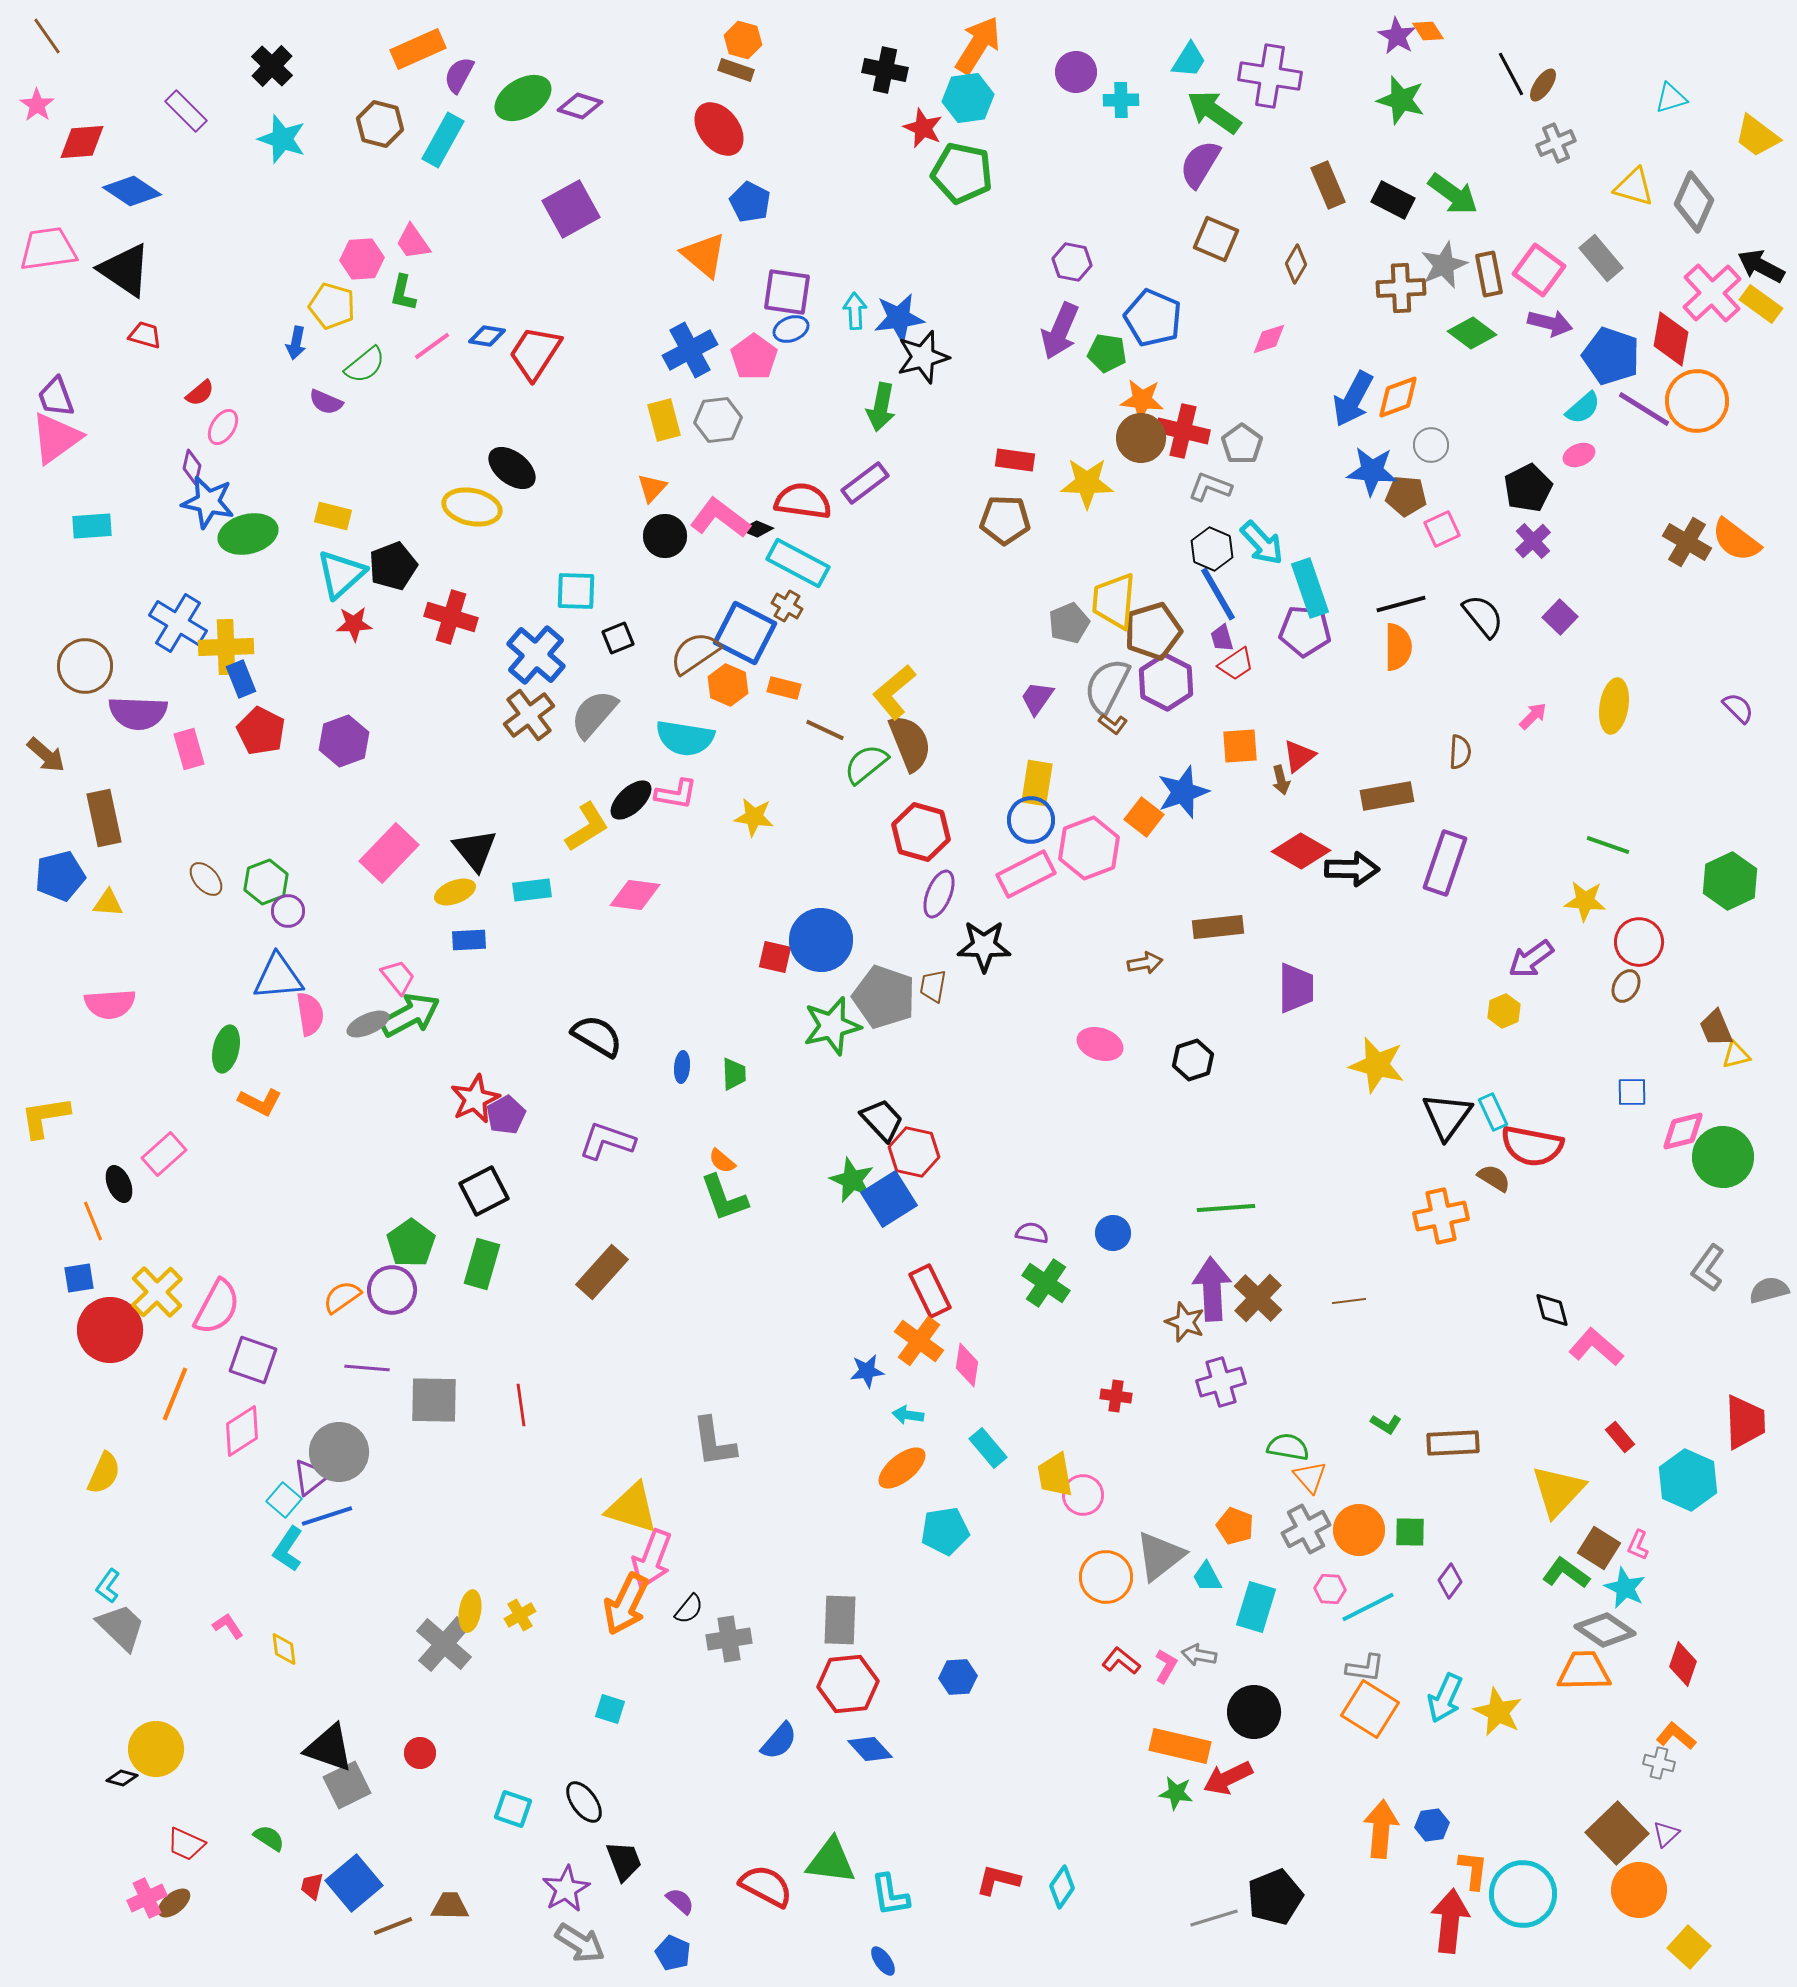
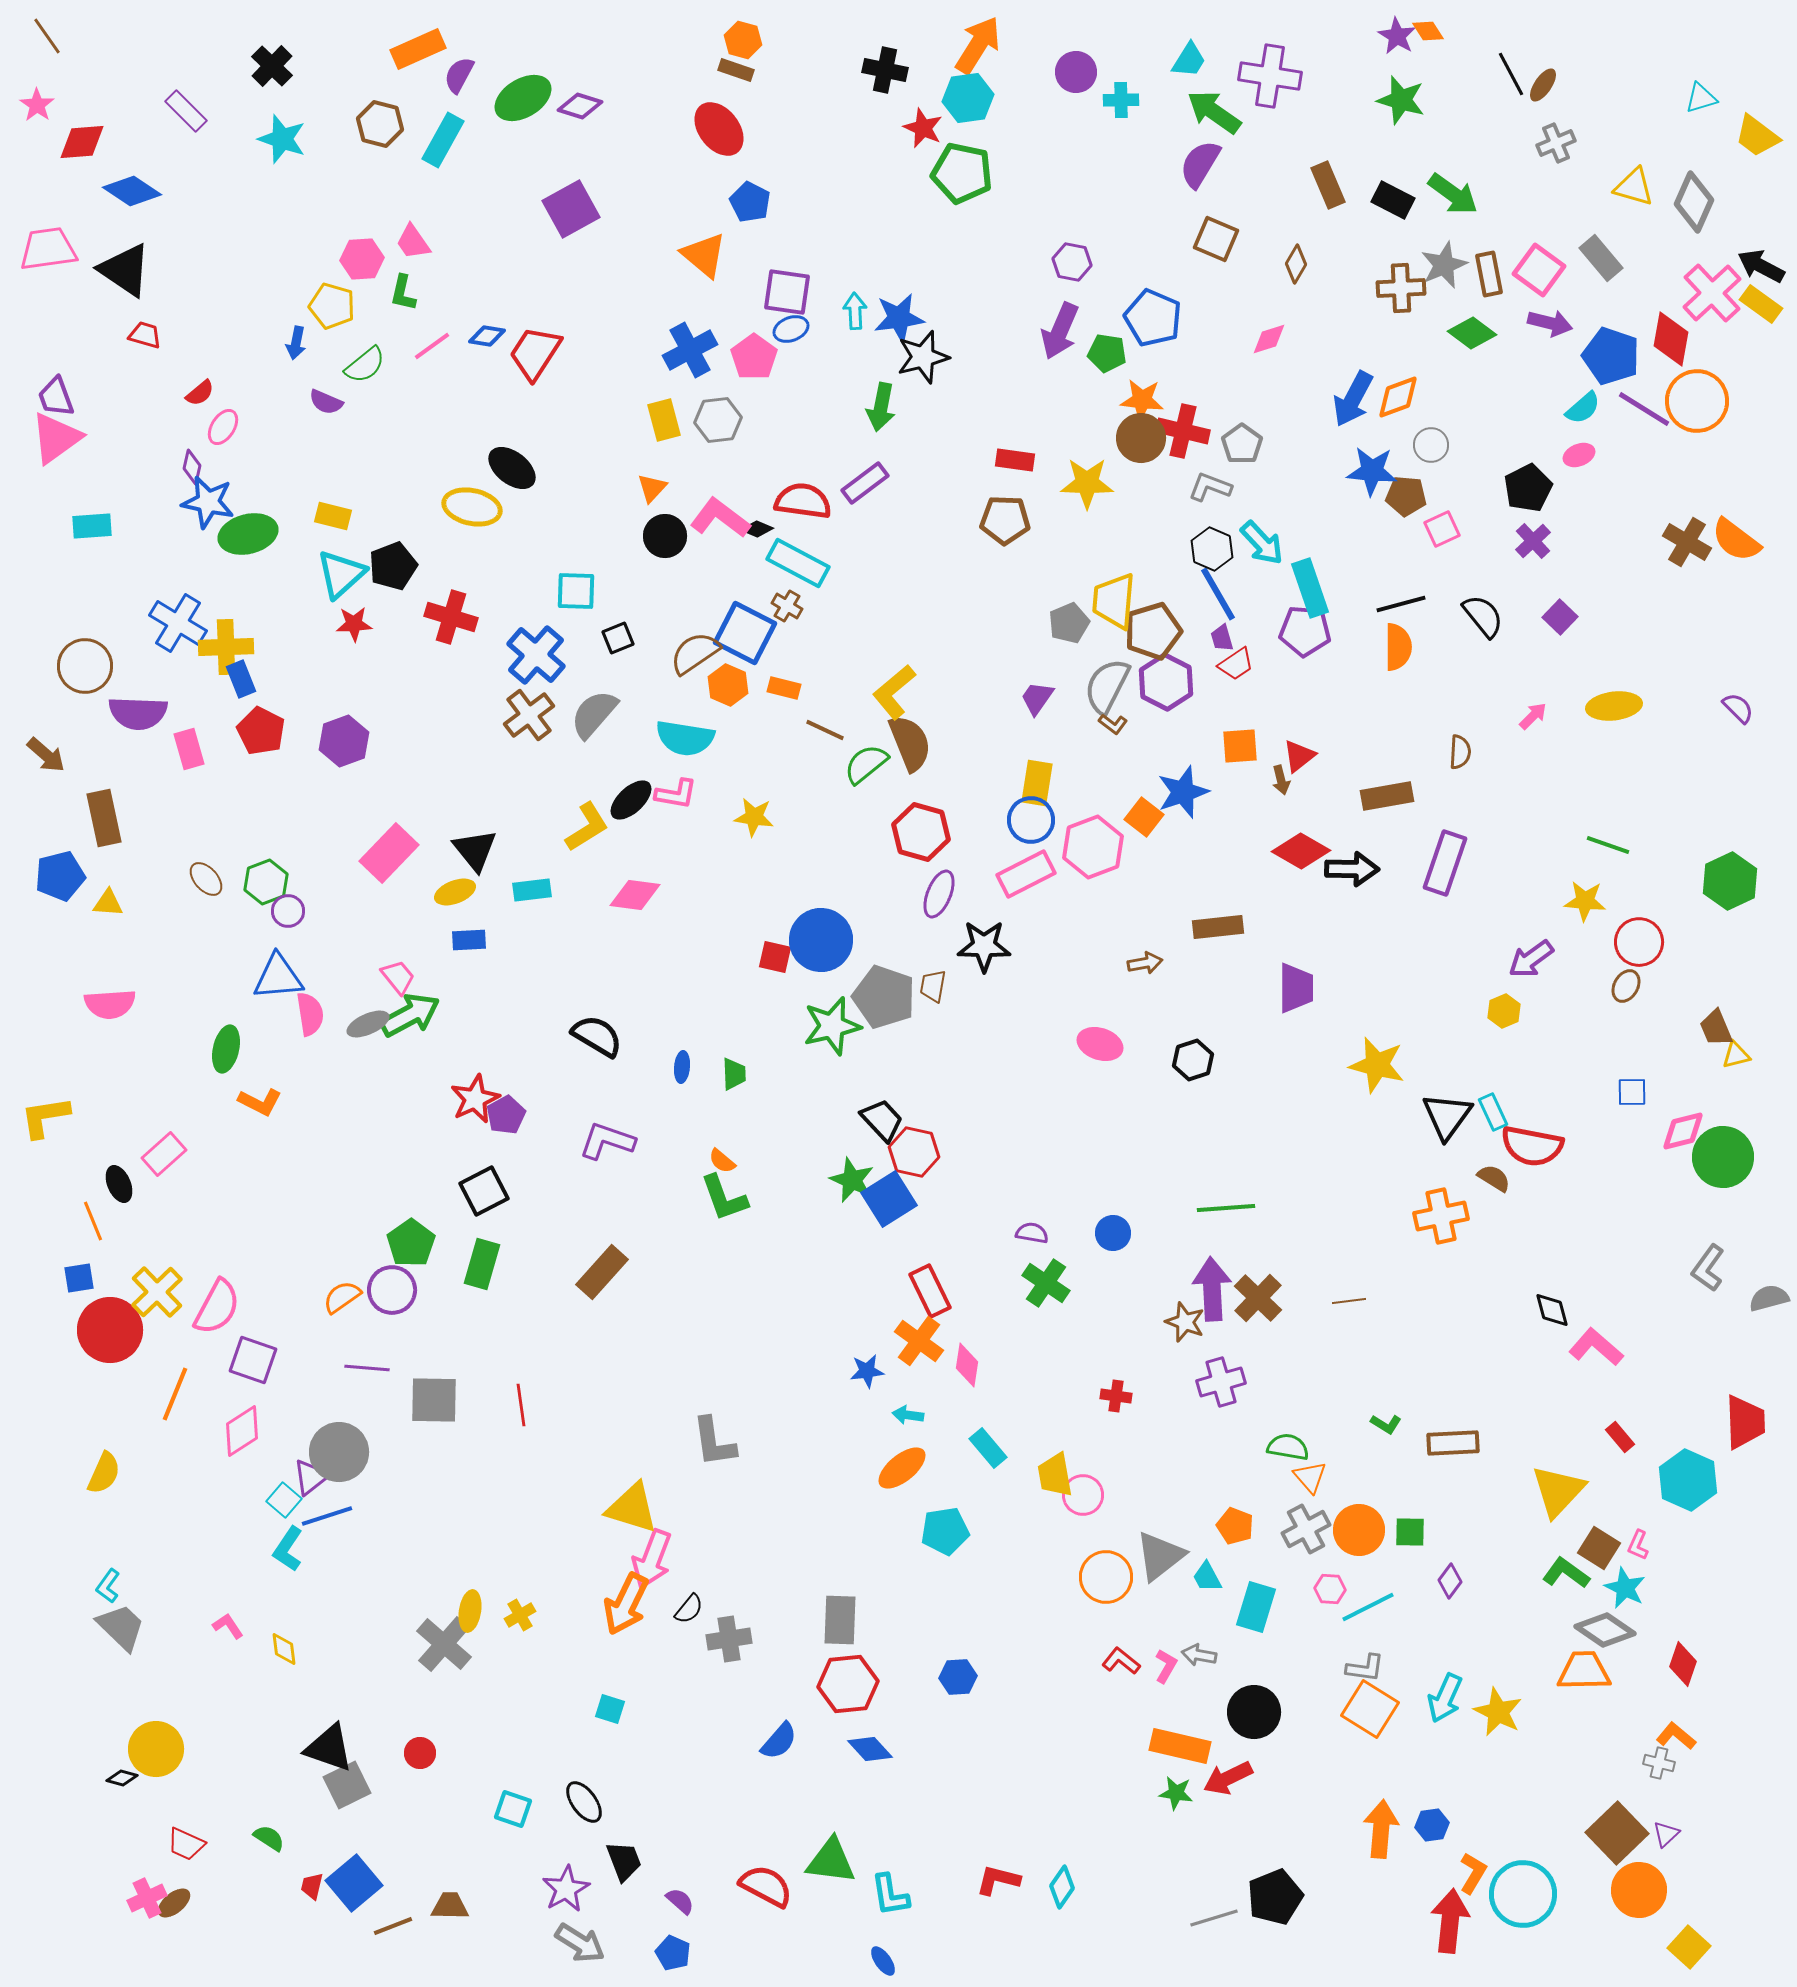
cyan triangle at (1671, 98): moved 30 px right
yellow ellipse at (1614, 706): rotated 74 degrees clockwise
pink hexagon at (1089, 848): moved 4 px right, 1 px up
gray semicircle at (1769, 1290): moved 8 px down
orange L-shape at (1473, 1870): moved 3 px down; rotated 24 degrees clockwise
